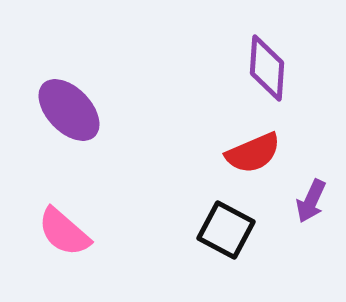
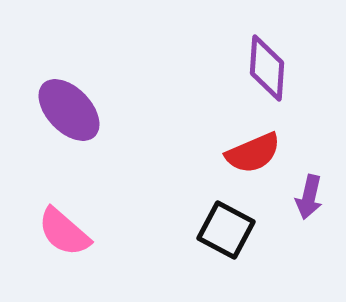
purple arrow: moved 2 px left, 4 px up; rotated 12 degrees counterclockwise
